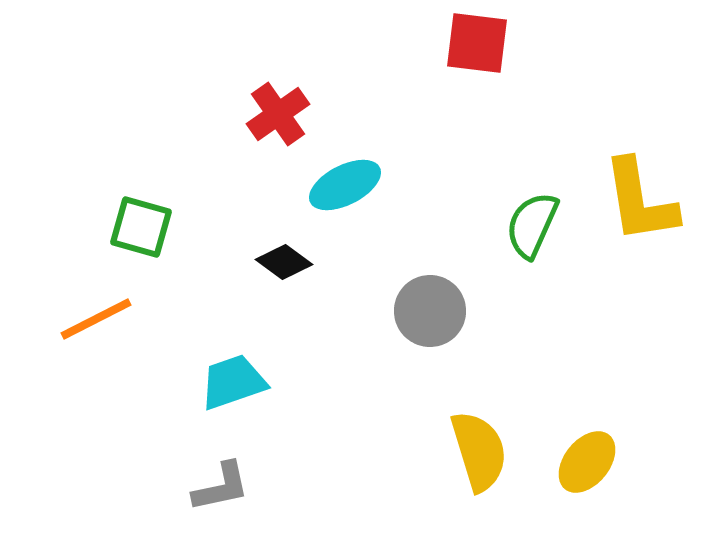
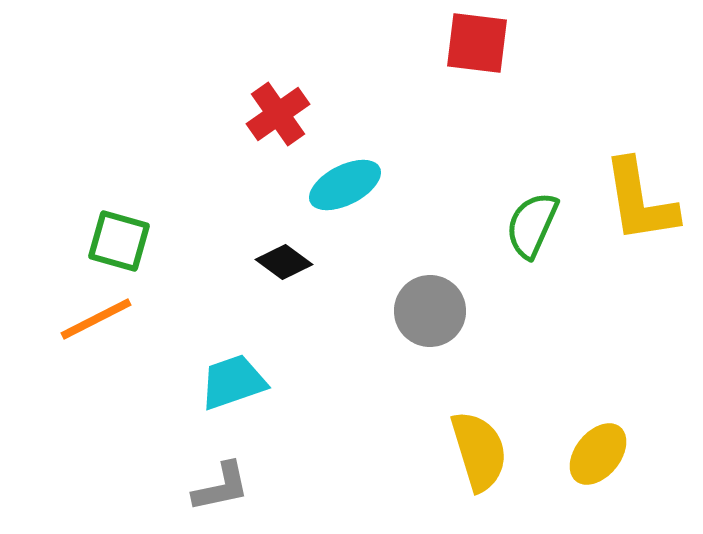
green square: moved 22 px left, 14 px down
yellow ellipse: moved 11 px right, 8 px up
